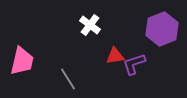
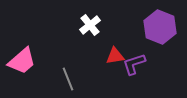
white cross: rotated 15 degrees clockwise
purple hexagon: moved 2 px left, 2 px up; rotated 16 degrees counterclockwise
pink trapezoid: rotated 36 degrees clockwise
gray line: rotated 10 degrees clockwise
